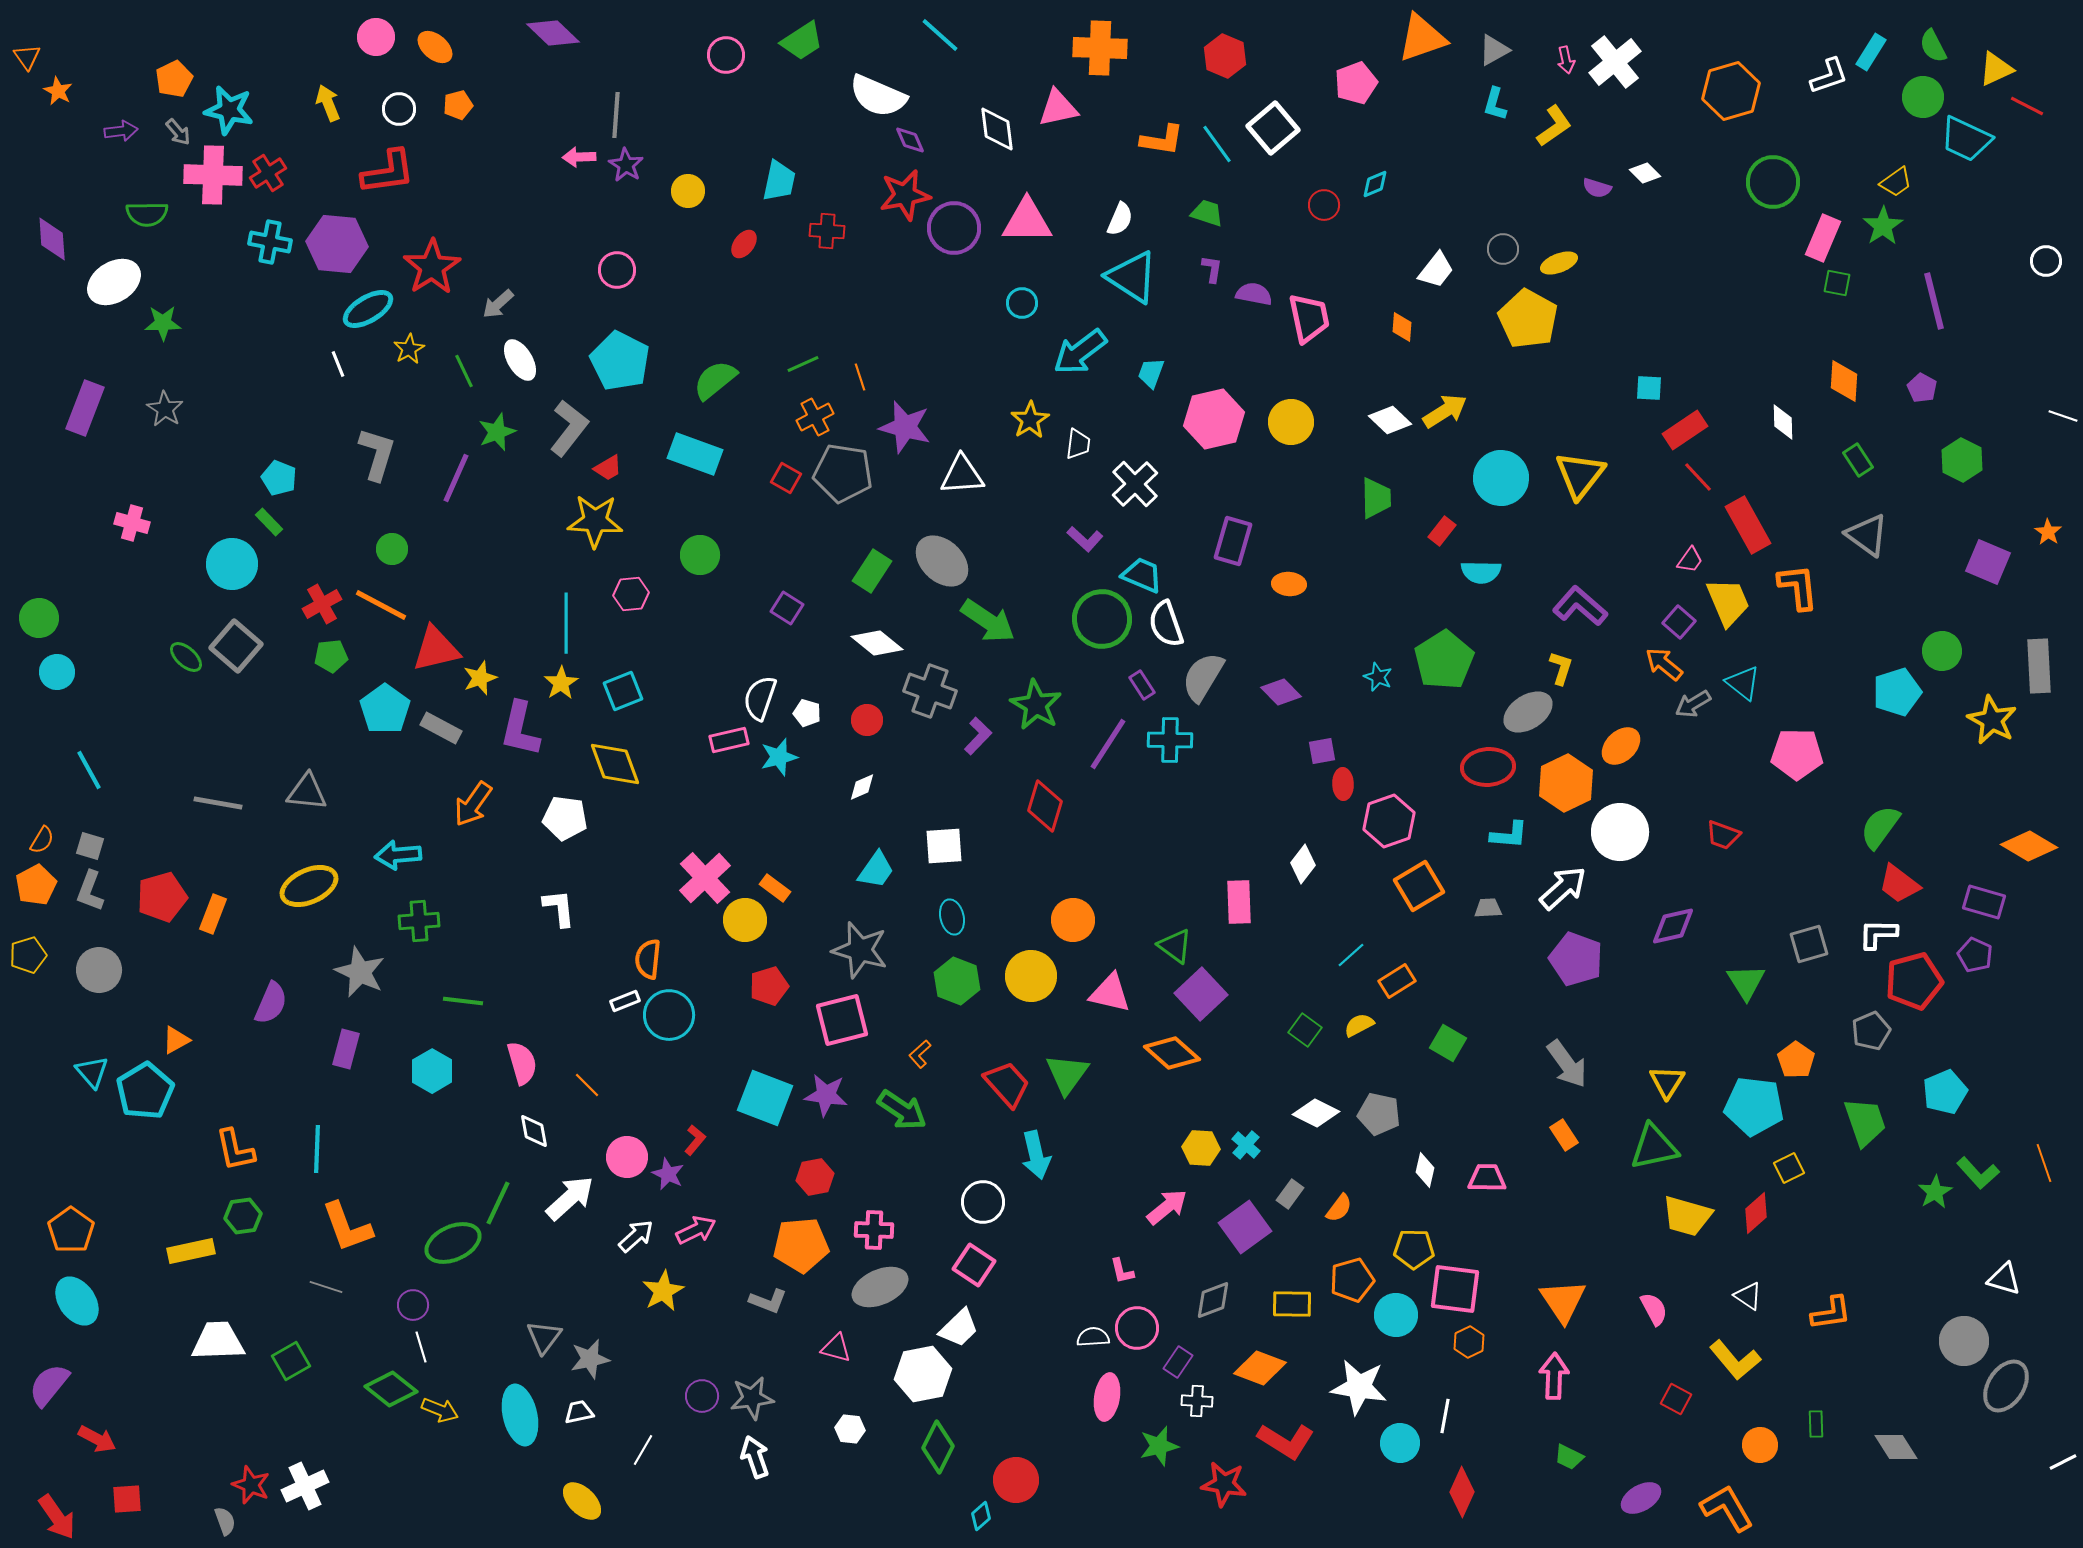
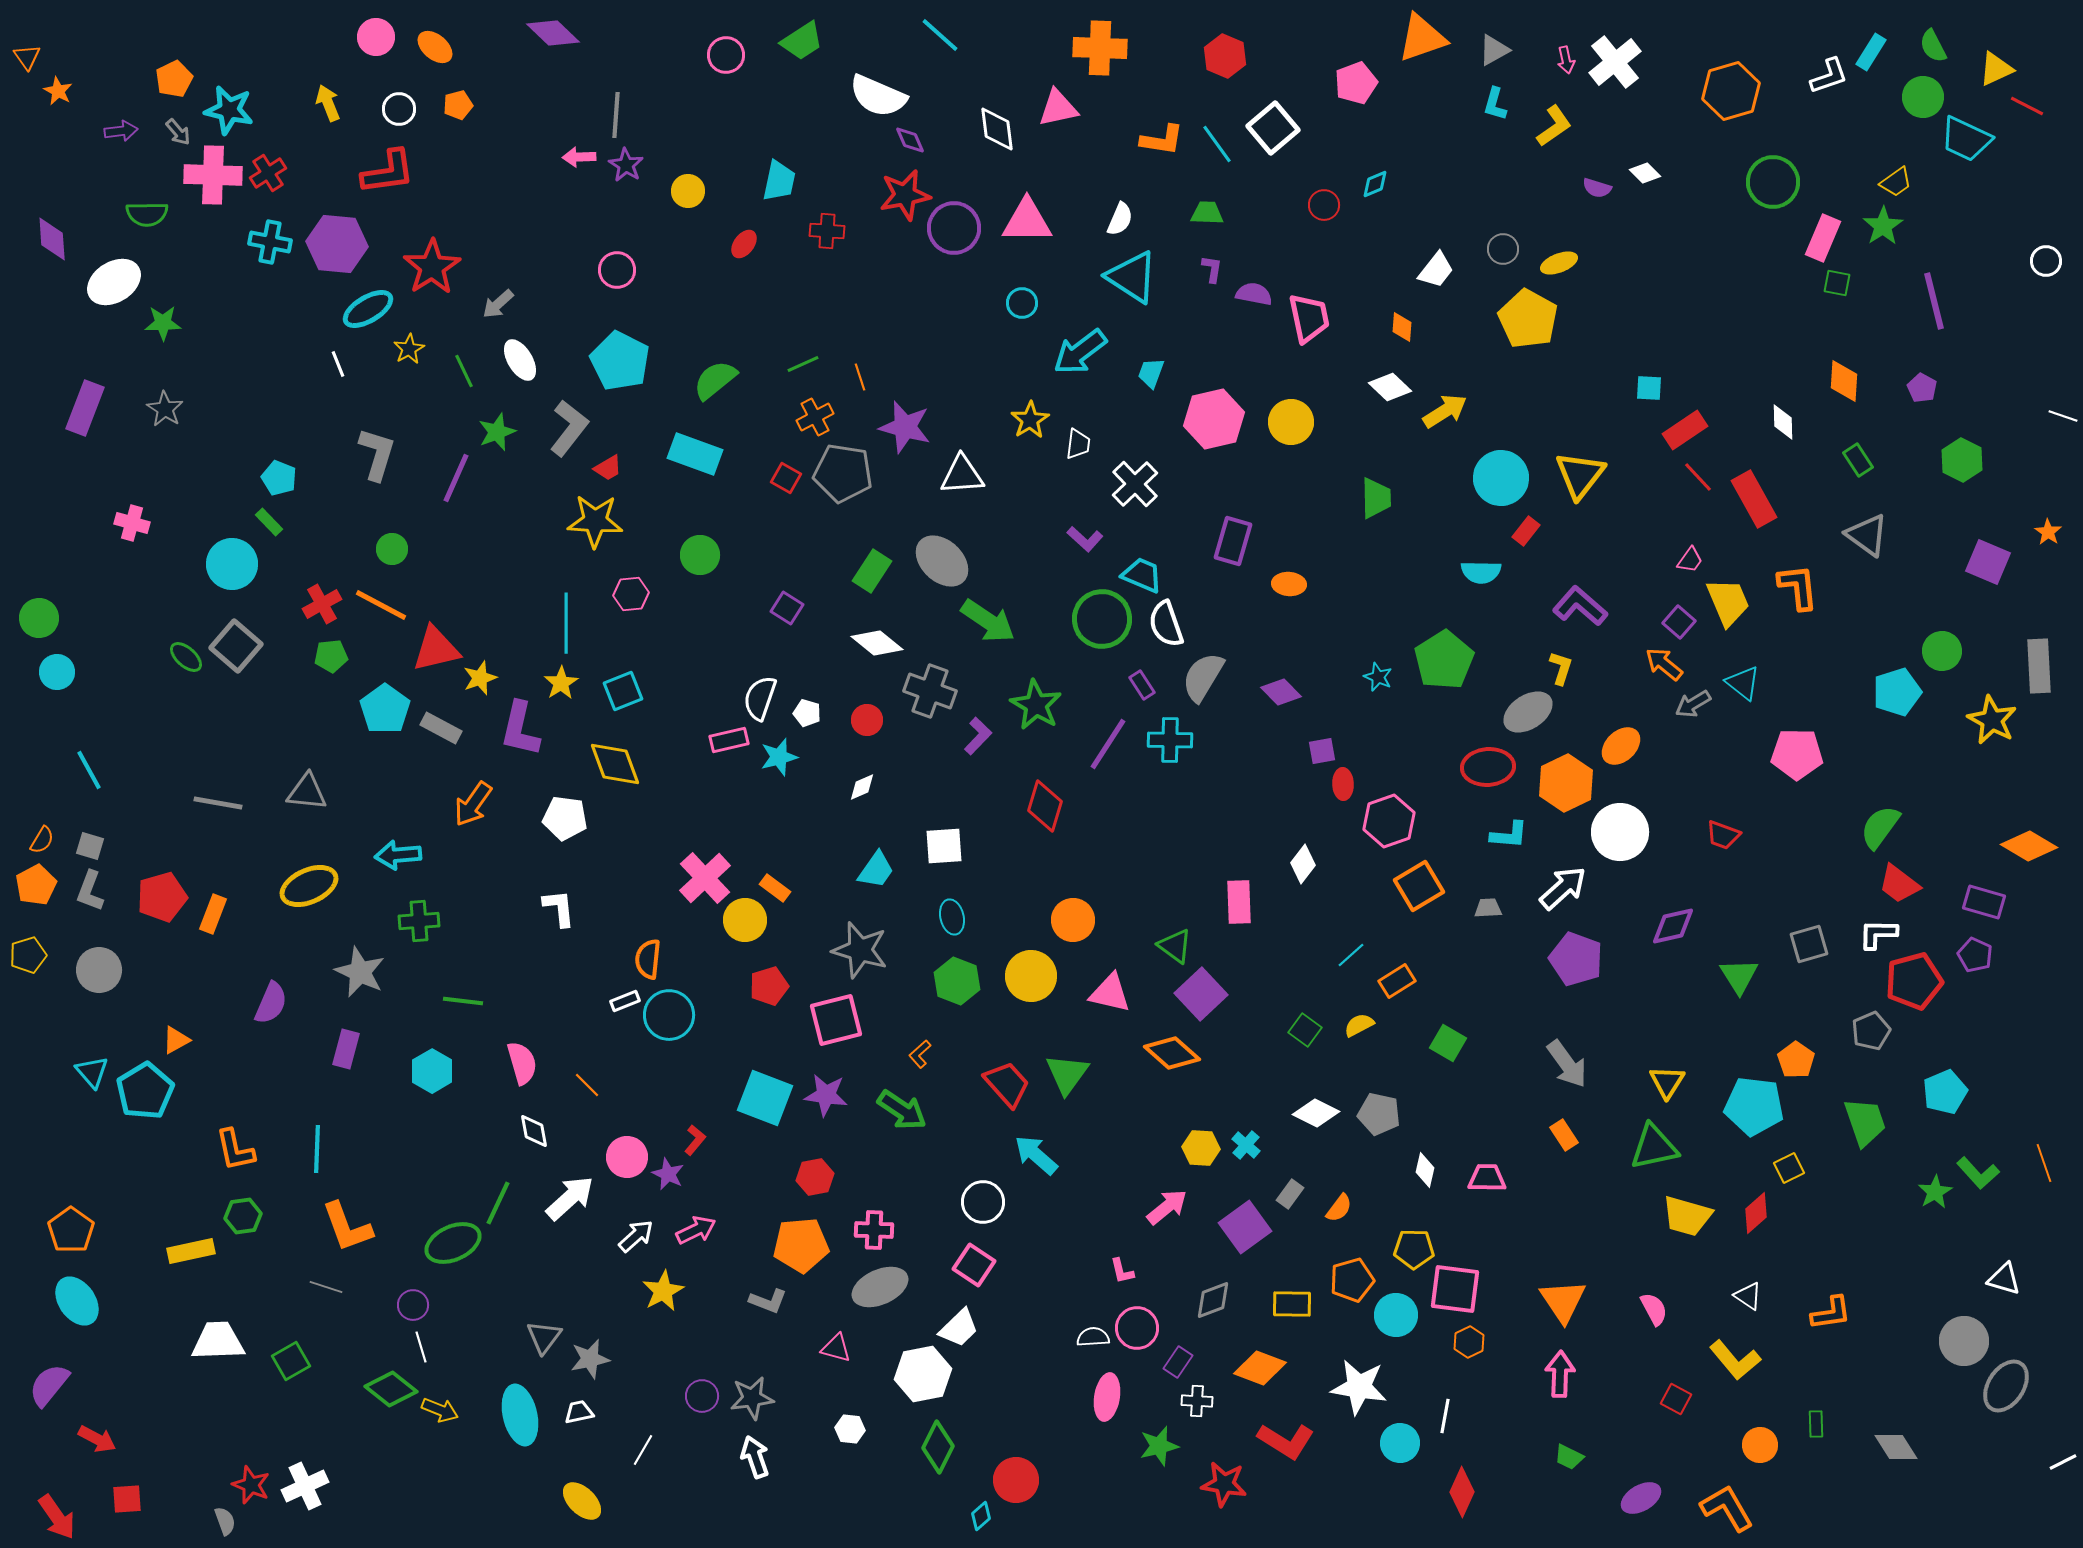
green trapezoid at (1207, 213): rotated 16 degrees counterclockwise
white diamond at (1390, 420): moved 33 px up
red rectangle at (1748, 525): moved 6 px right, 26 px up
red rectangle at (1442, 531): moved 84 px right
green triangle at (1746, 982): moved 7 px left, 6 px up
pink square at (842, 1020): moved 6 px left
cyan arrow at (1036, 1155): rotated 144 degrees clockwise
pink arrow at (1554, 1376): moved 6 px right, 2 px up
